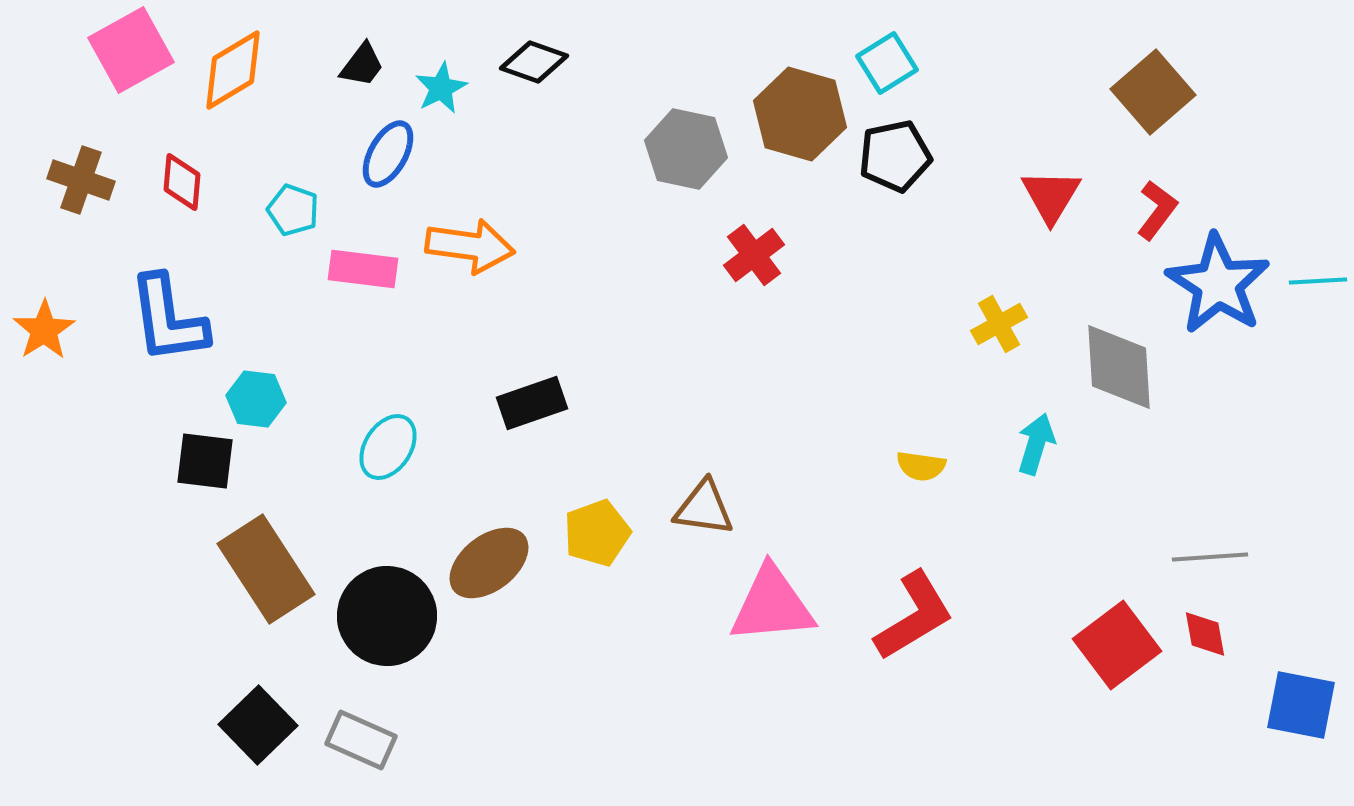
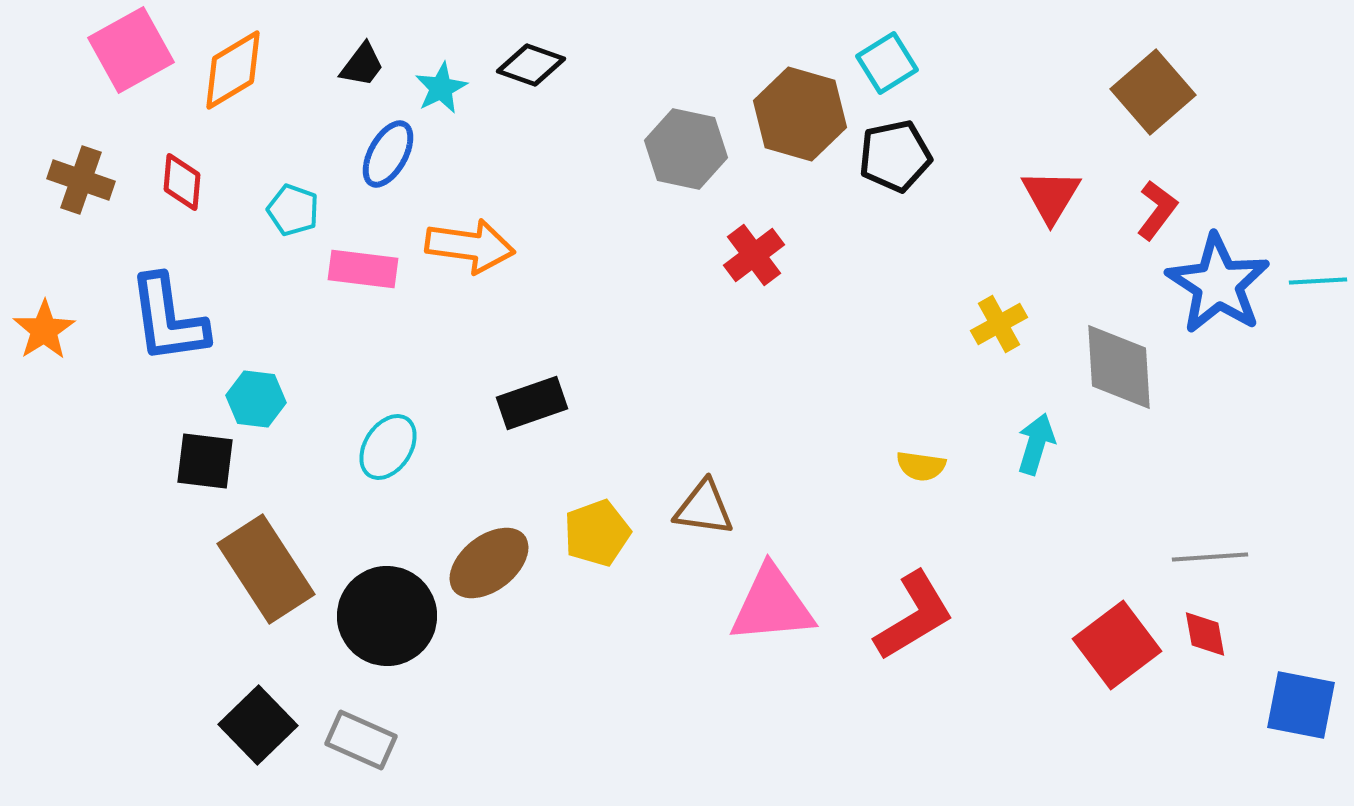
black diamond at (534, 62): moved 3 px left, 3 px down
